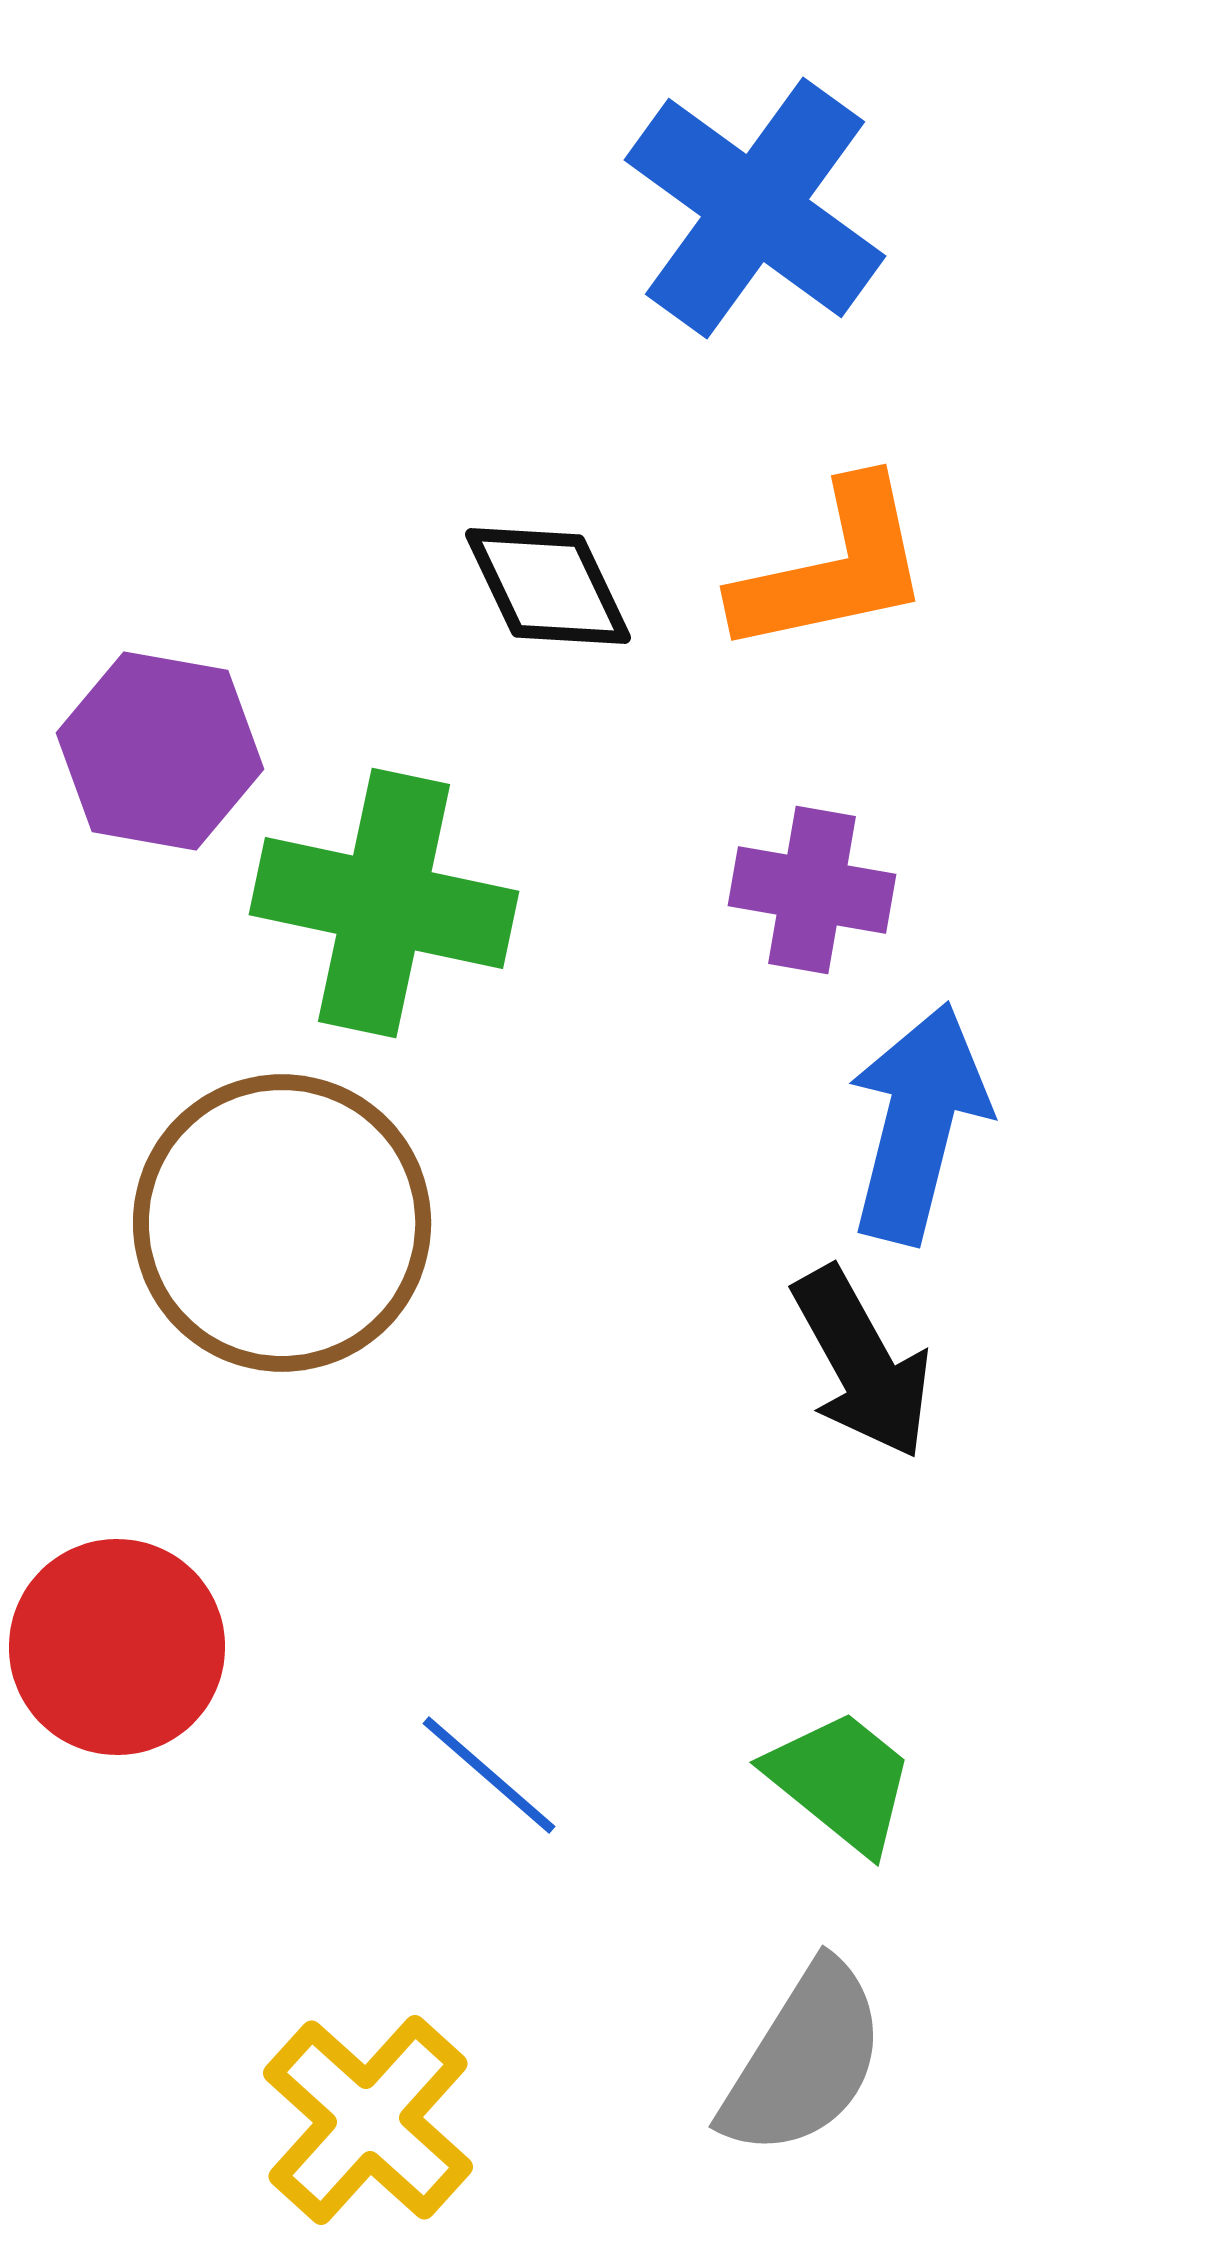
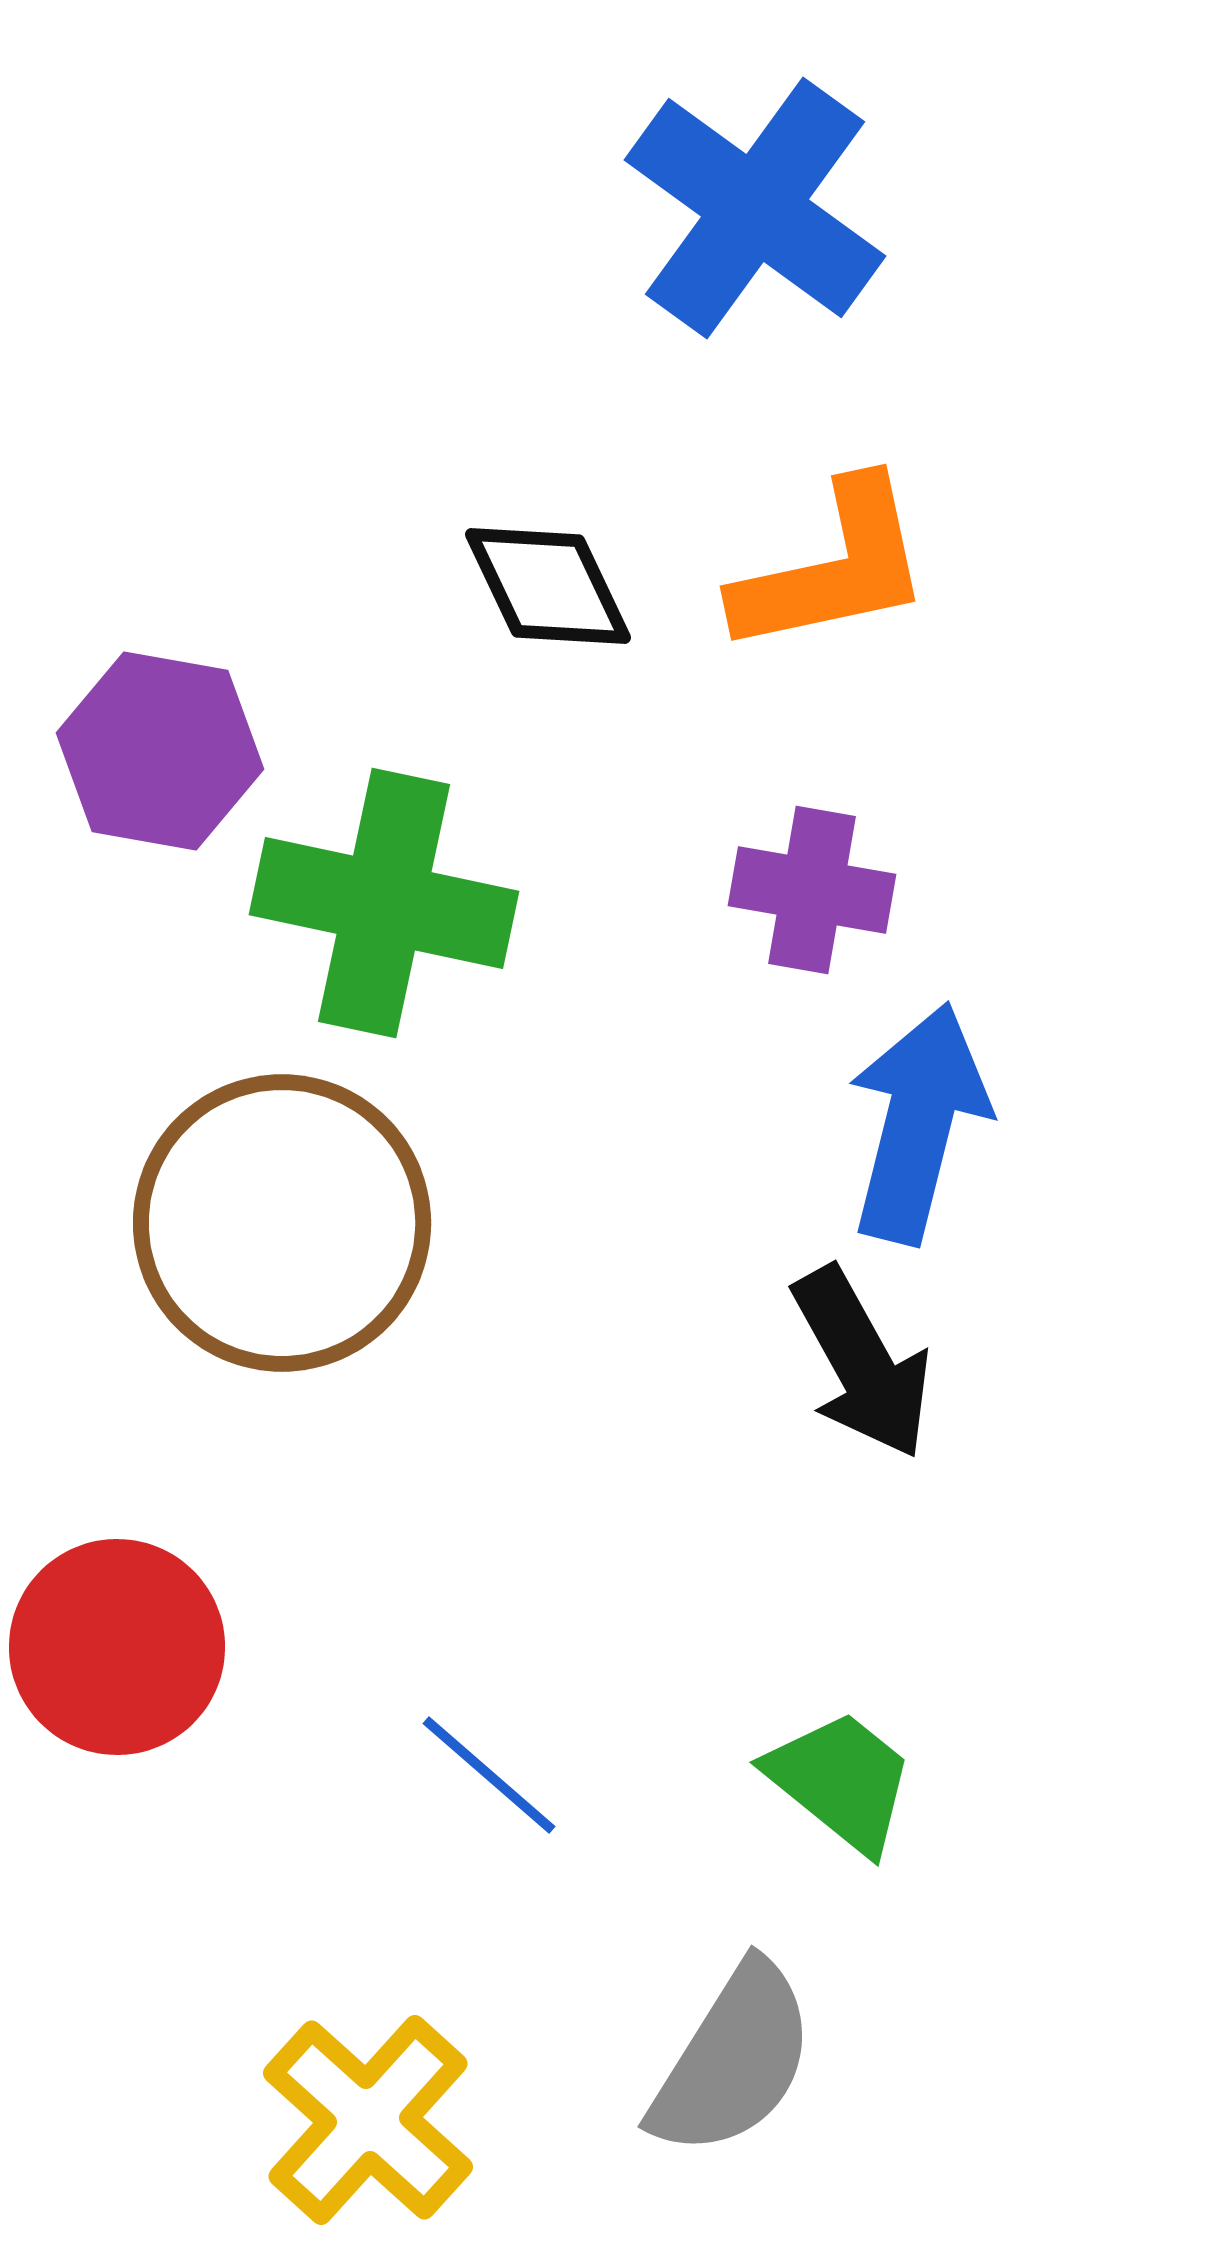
gray semicircle: moved 71 px left
